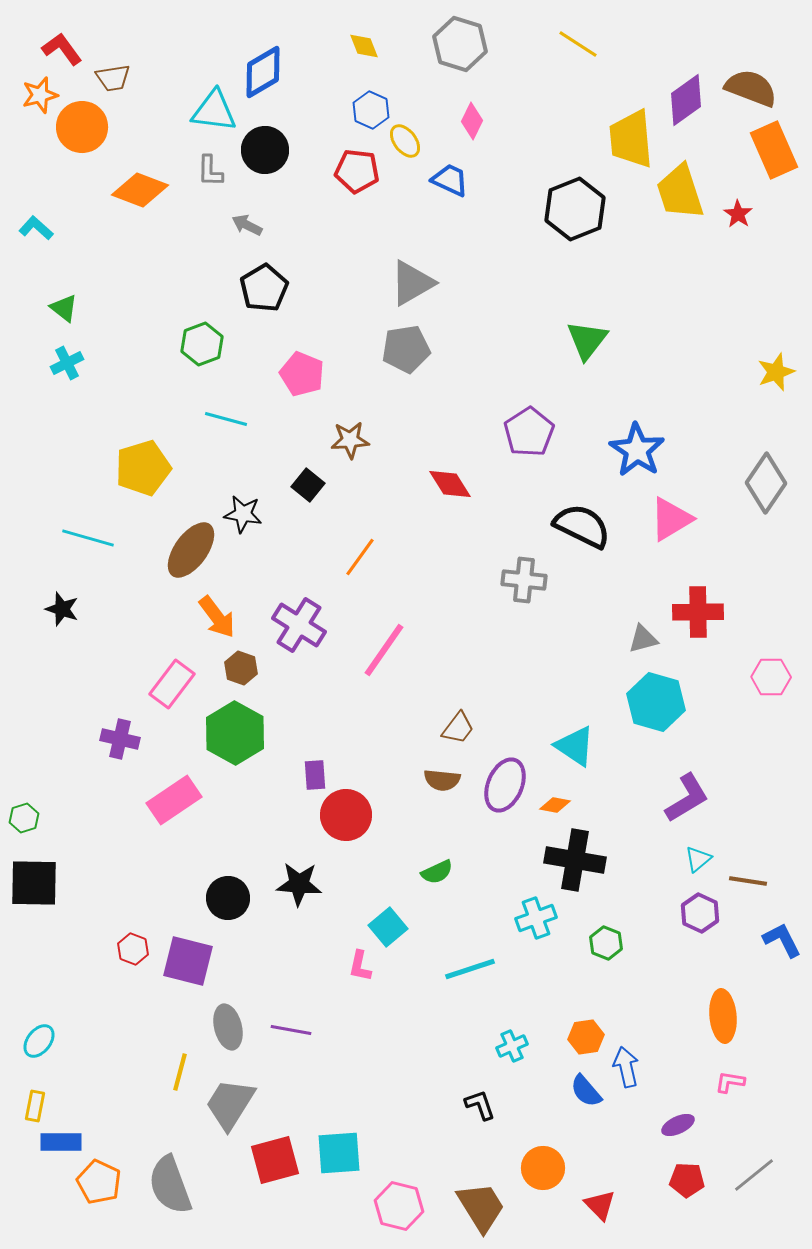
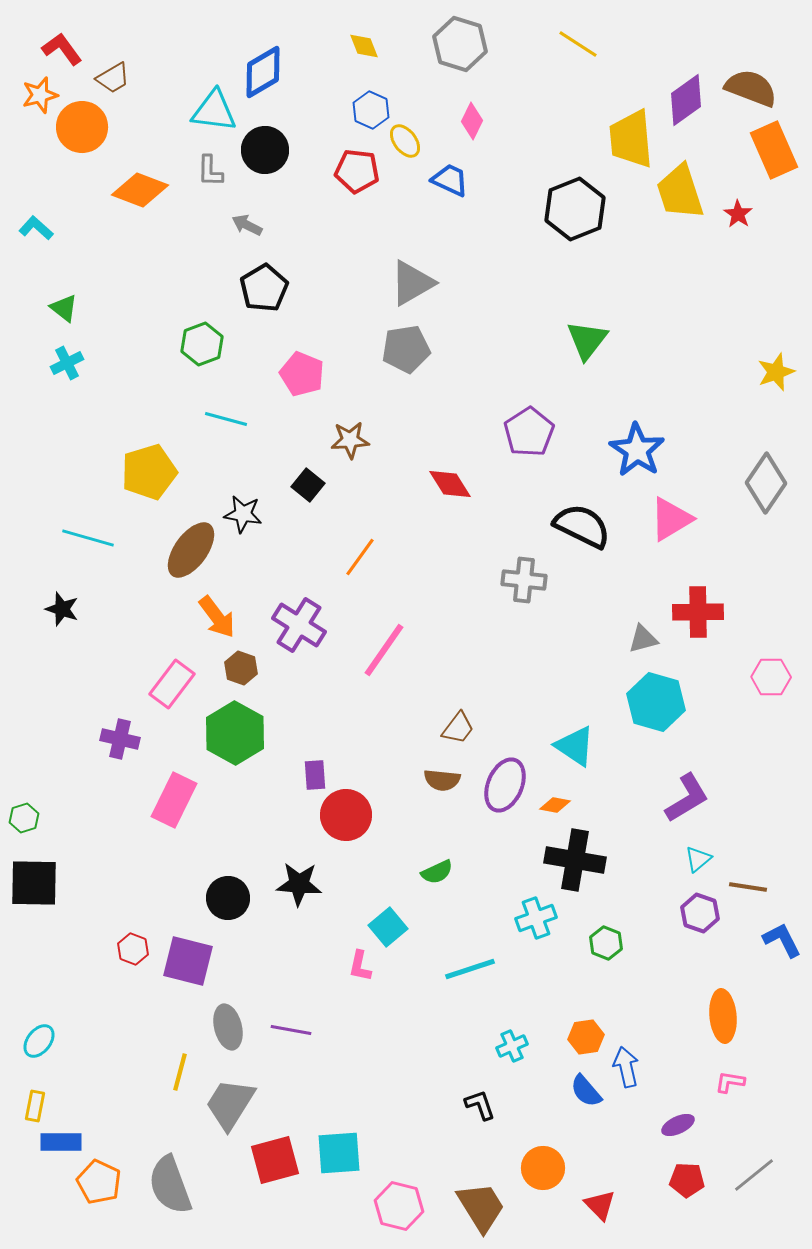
brown trapezoid at (113, 78): rotated 21 degrees counterclockwise
yellow pentagon at (143, 468): moved 6 px right, 4 px down
pink rectangle at (174, 800): rotated 30 degrees counterclockwise
brown line at (748, 881): moved 6 px down
purple hexagon at (700, 913): rotated 6 degrees counterclockwise
